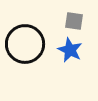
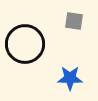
blue star: moved 28 px down; rotated 25 degrees counterclockwise
